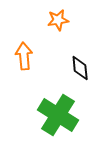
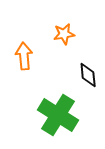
orange star: moved 6 px right, 14 px down
black diamond: moved 8 px right, 7 px down
